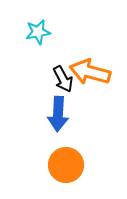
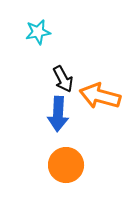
orange arrow: moved 10 px right, 24 px down
